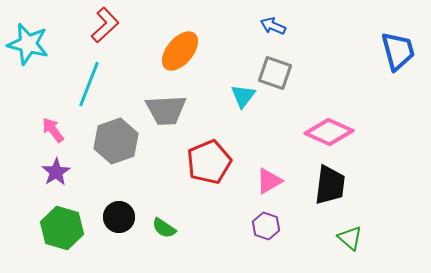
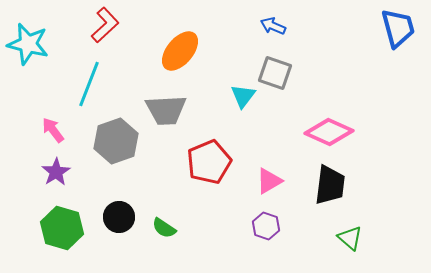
blue trapezoid: moved 23 px up
